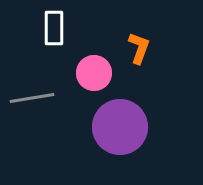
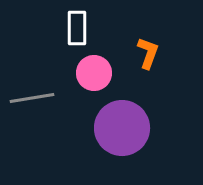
white rectangle: moved 23 px right
orange L-shape: moved 9 px right, 5 px down
purple circle: moved 2 px right, 1 px down
